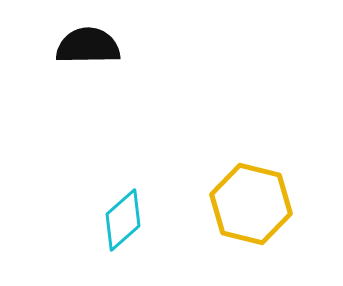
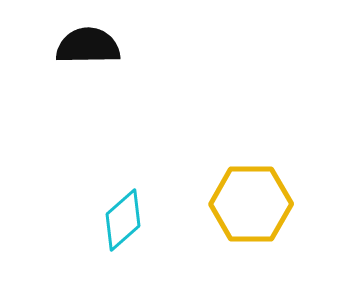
yellow hexagon: rotated 14 degrees counterclockwise
